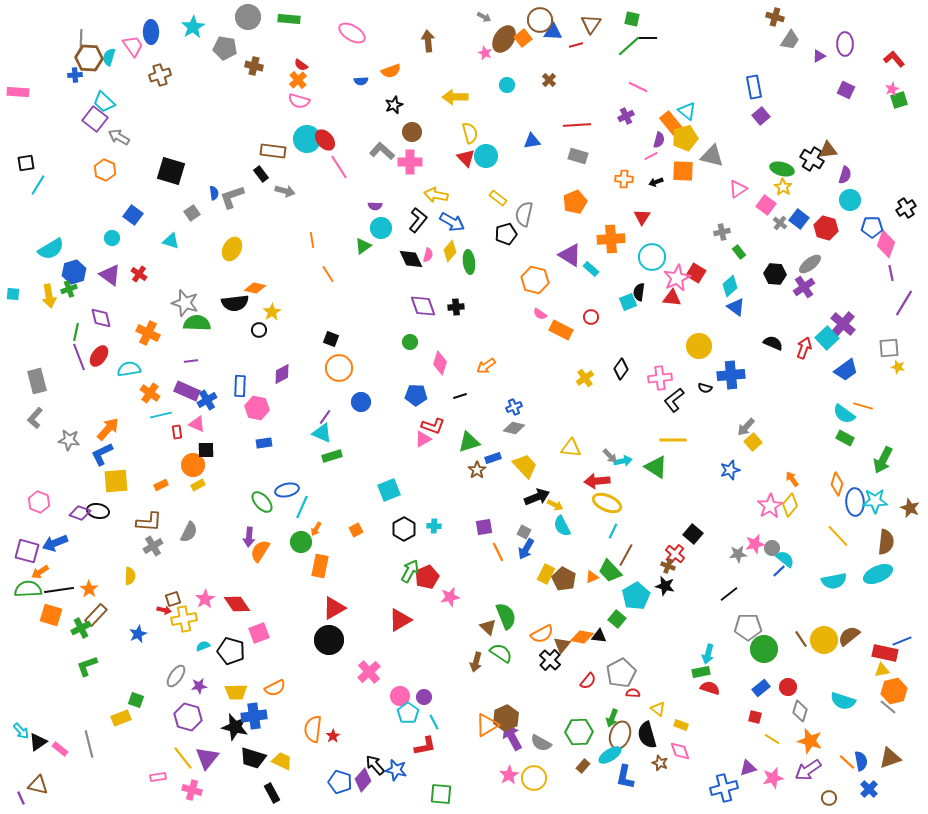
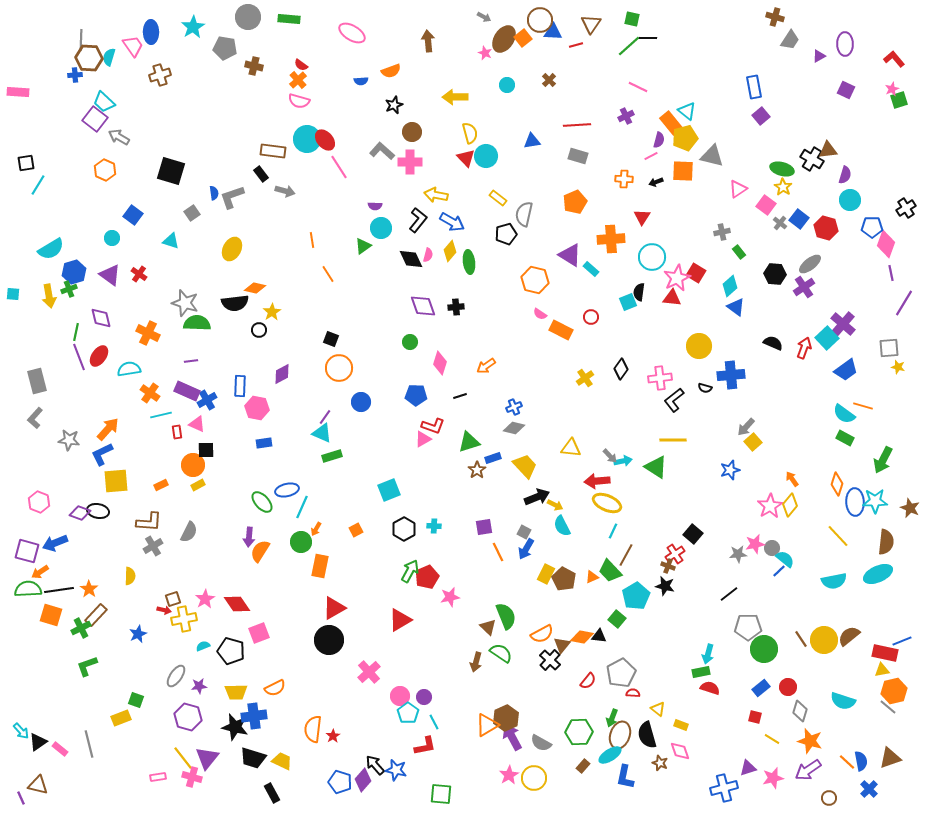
red cross at (675, 554): rotated 18 degrees clockwise
pink cross at (192, 790): moved 13 px up
